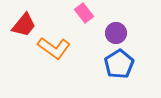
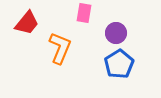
pink rectangle: rotated 48 degrees clockwise
red trapezoid: moved 3 px right, 2 px up
orange L-shape: moved 6 px right; rotated 104 degrees counterclockwise
